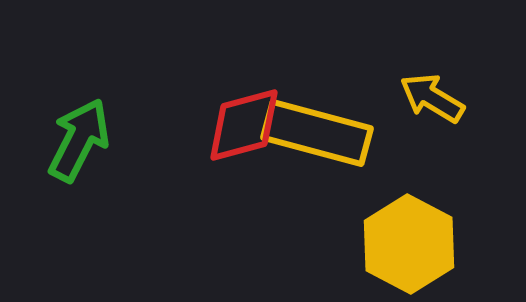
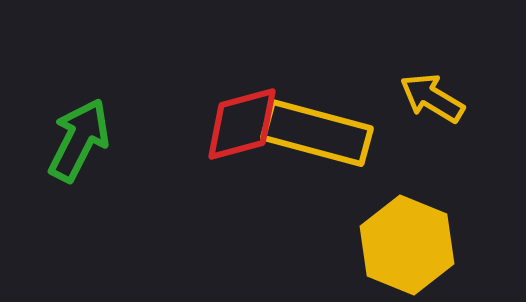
red diamond: moved 2 px left, 1 px up
yellow hexagon: moved 2 px left, 1 px down; rotated 6 degrees counterclockwise
